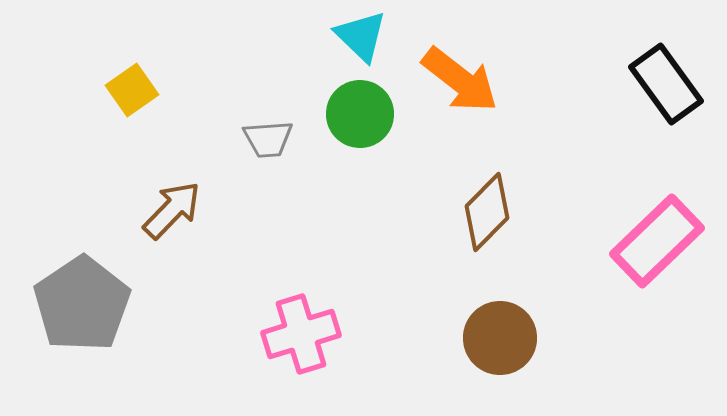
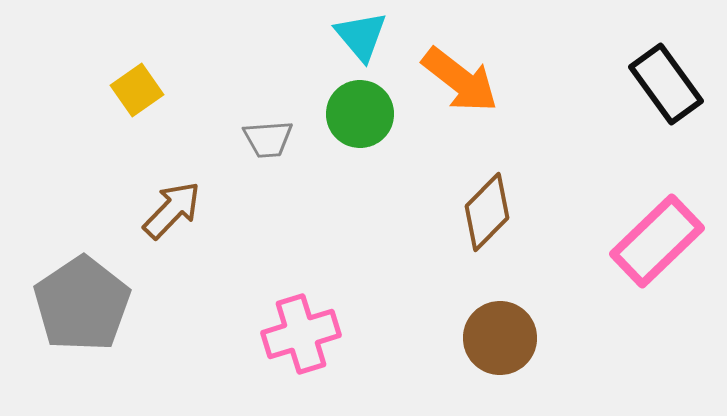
cyan triangle: rotated 6 degrees clockwise
yellow square: moved 5 px right
